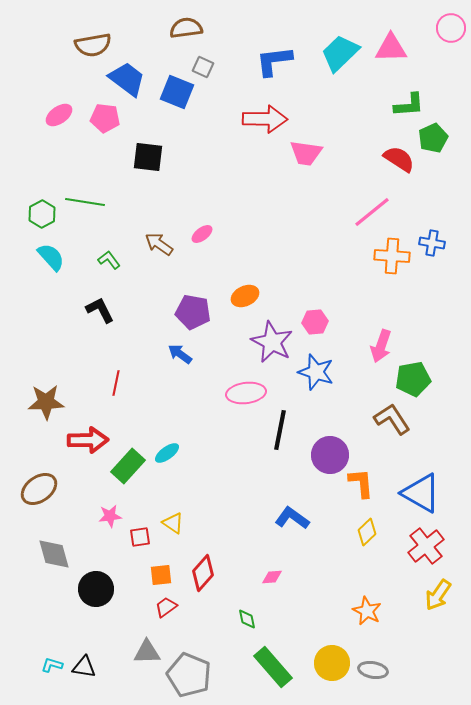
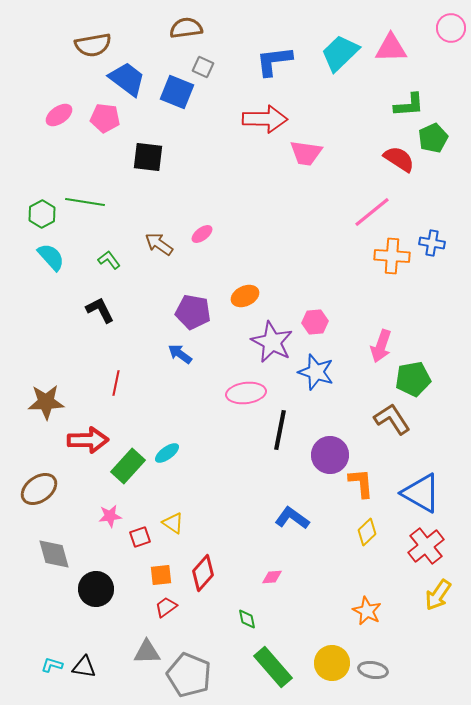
red square at (140, 537): rotated 10 degrees counterclockwise
